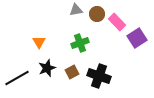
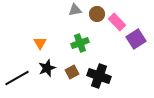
gray triangle: moved 1 px left
purple square: moved 1 px left, 1 px down
orange triangle: moved 1 px right, 1 px down
